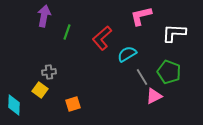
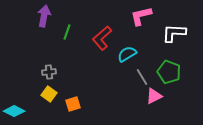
yellow square: moved 9 px right, 4 px down
cyan diamond: moved 6 px down; rotated 65 degrees counterclockwise
